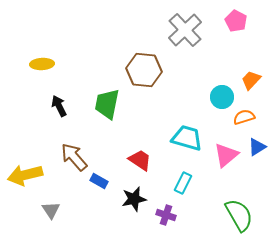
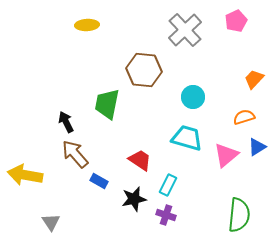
pink pentagon: rotated 20 degrees clockwise
yellow ellipse: moved 45 px right, 39 px up
orange trapezoid: moved 3 px right, 1 px up
cyan circle: moved 29 px left
black arrow: moved 7 px right, 16 px down
brown arrow: moved 1 px right, 3 px up
yellow arrow: rotated 24 degrees clockwise
cyan rectangle: moved 15 px left, 2 px down
gray triangle: moved 12 px down
green semicircle: rotated 36 degrees clockwise
